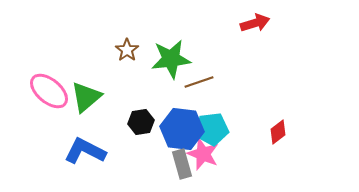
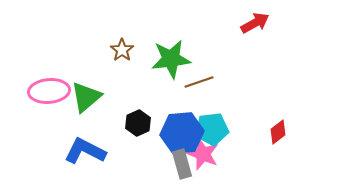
red arrow: rotated 12 degrees counterclockwise
brown star: moved 5 px left
pink ellipse: rotated 45 degrees counterclockwise
black hexagon: moved 3 px left, 1 px down; rotated 15 degrees counterclockwise
blue hexagon: moved 4 px down; rotated 12 degrees counterclockwise
